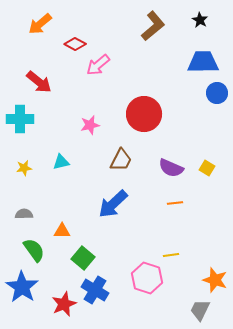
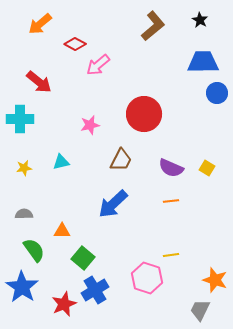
orange line: moved 4 px left, 2 px up
blue cross: rotated 28 degrees clockwise
